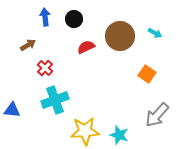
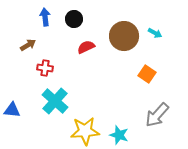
brown circle: moved 4 px right
red cross: rotated 35 degrees counterclockwise
cyan cross: moved 1 px down; rotated 28 degrees counterclockwise
